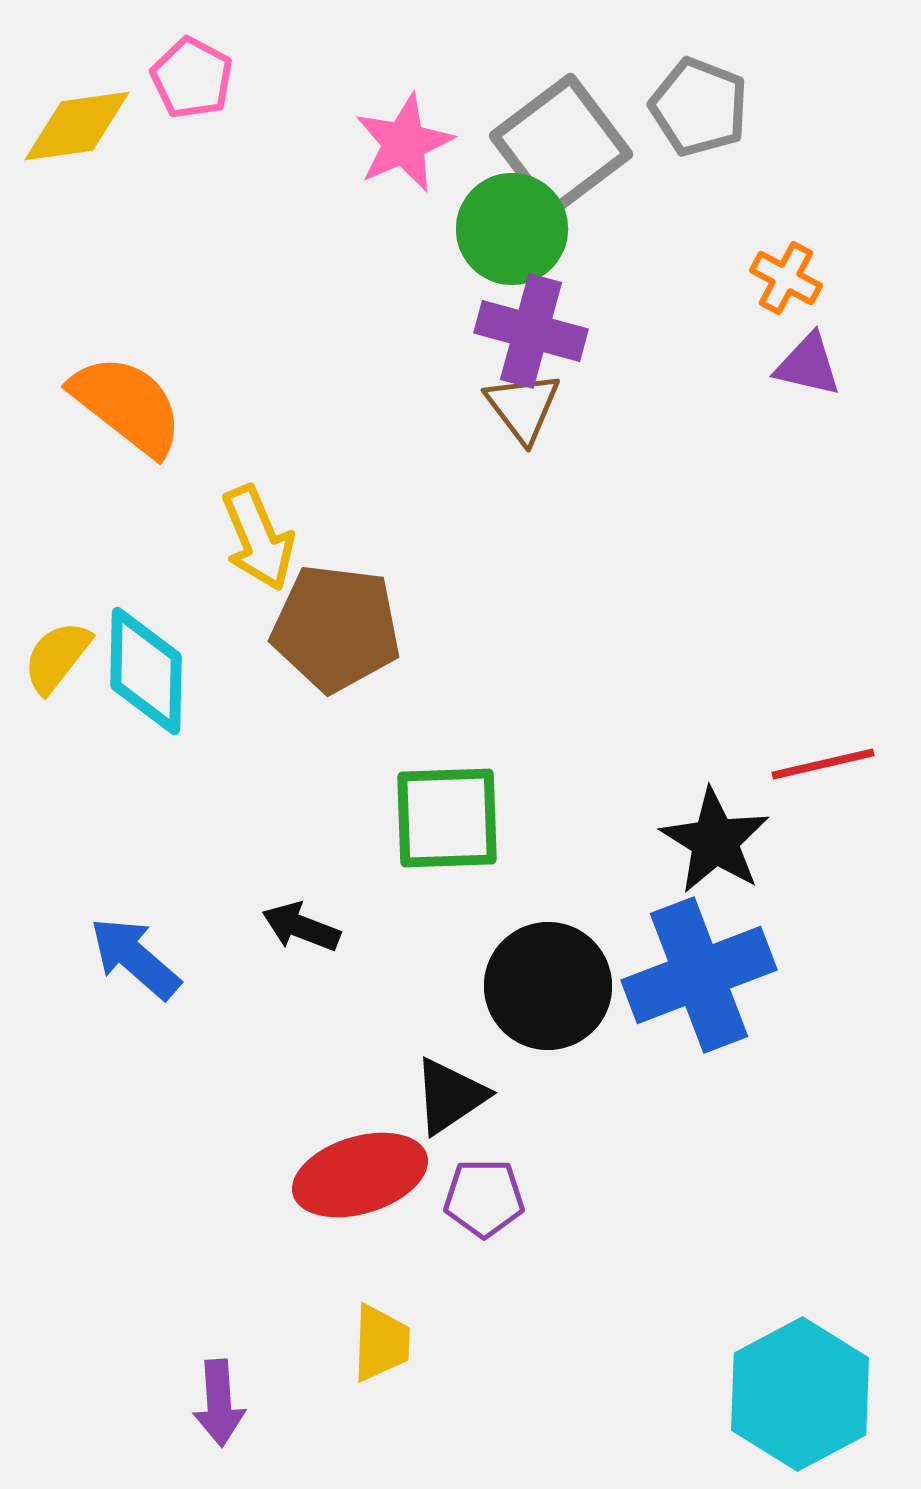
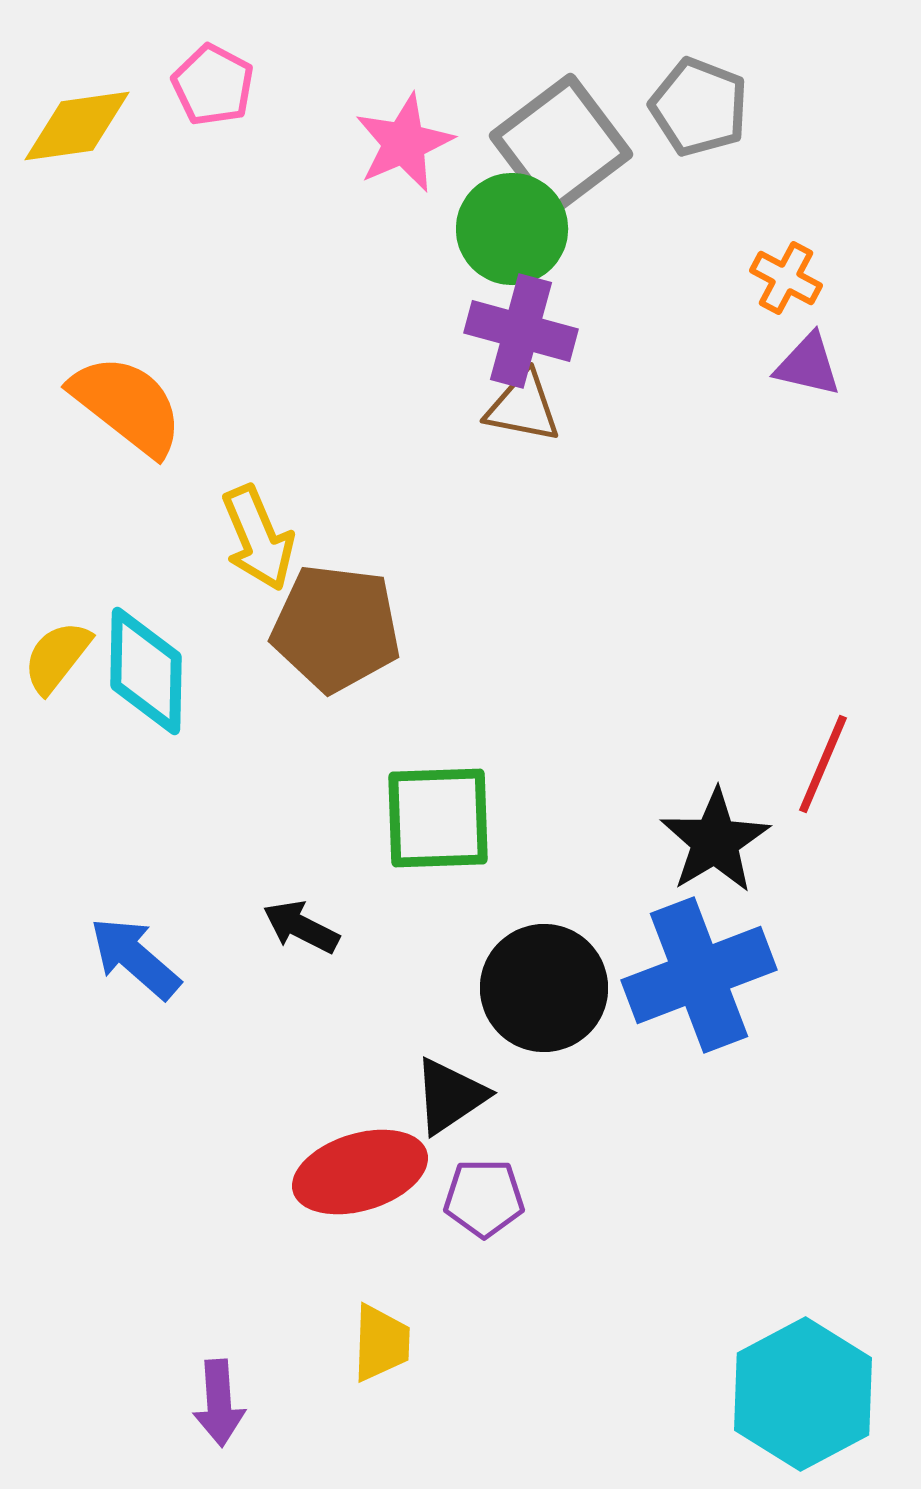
pink pentagon: moved 21 px right, 7 px down
purple cross: moved 10 px left
brown triangle: rotated 42 degrees counterclockwise
red line: rotated 54 degrees counterclockwise
green square: moved 9 px left
black star: rotated 9 degrees clockwise
black arrow: rotated 6 degrees clockwise
black circle: moved 4 px left, 2 px down
red ellipse: moved 3 px up
cyan hexagon: moved 3 px right
